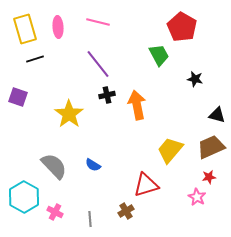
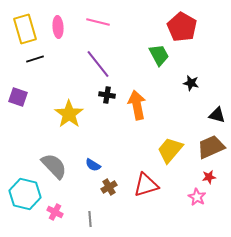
black star: moved 4 px left, 4 px down
black cross: rotated 21 degrees clockwise
cyan hexagon: moved 1 px right, 3 px up; rotated 16 degrees counterclockwise
brown cross: moved 17 px left, 24 px up
